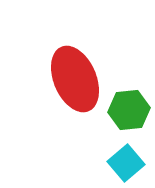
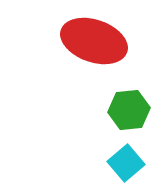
red ellipse: moved 19 px right, 38 px up; rotated 48 degrees counterclockwise
